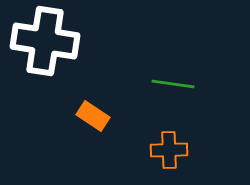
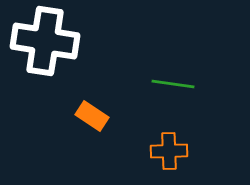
orange rectangle: moved 1 px left
orange cross: moved 1 px down
